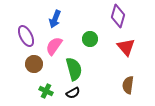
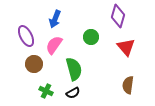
green circle: moved 1 px right, 2 px up
pink semicircle: moved 1 px up
